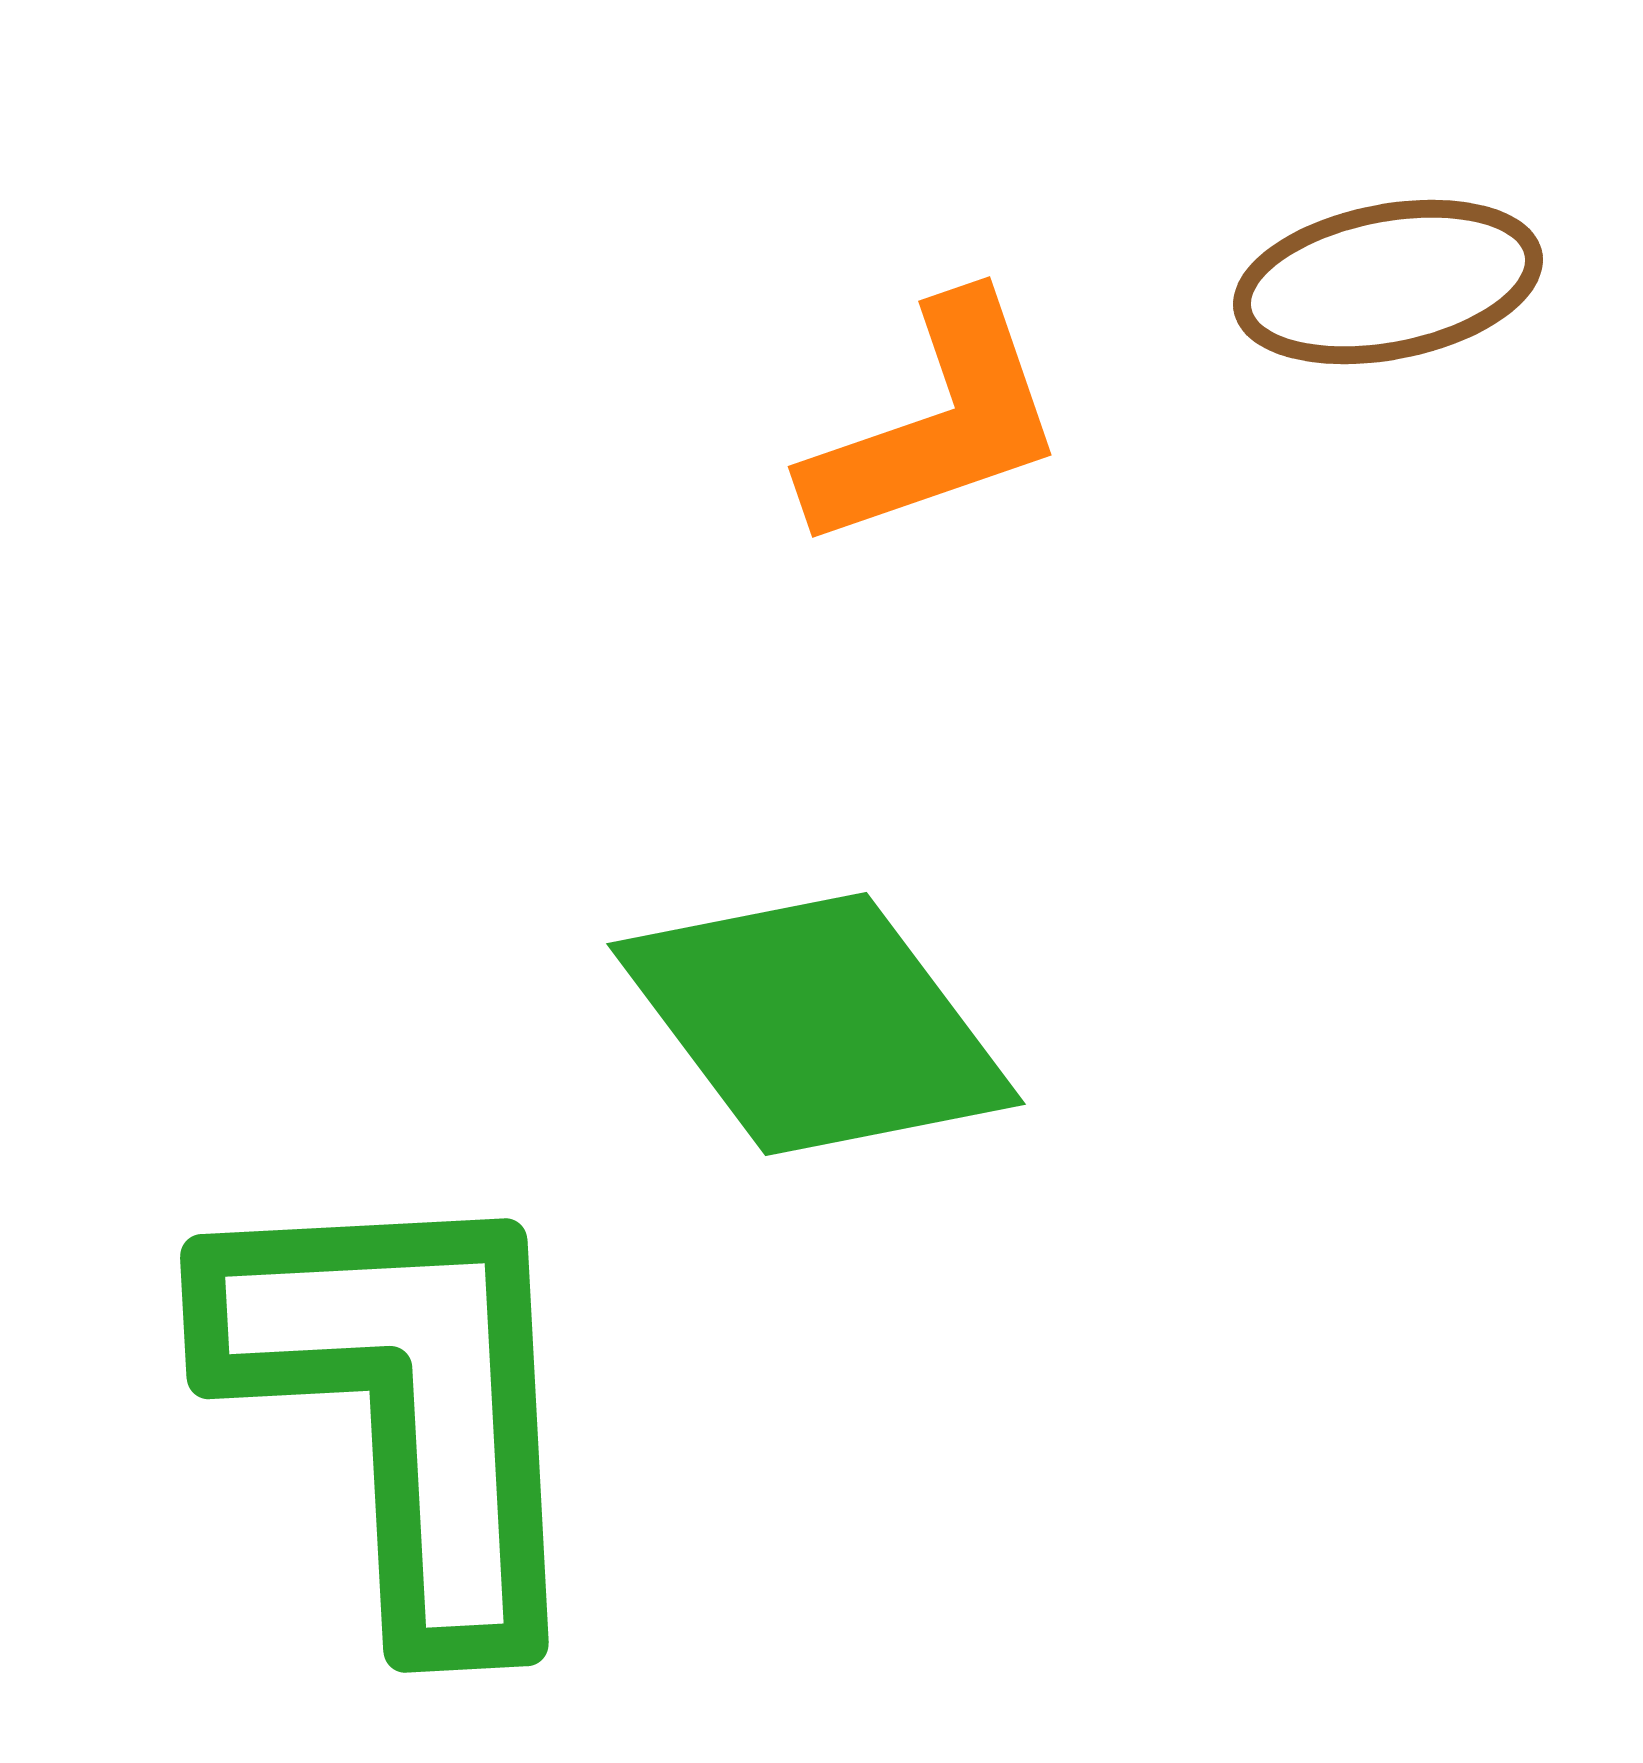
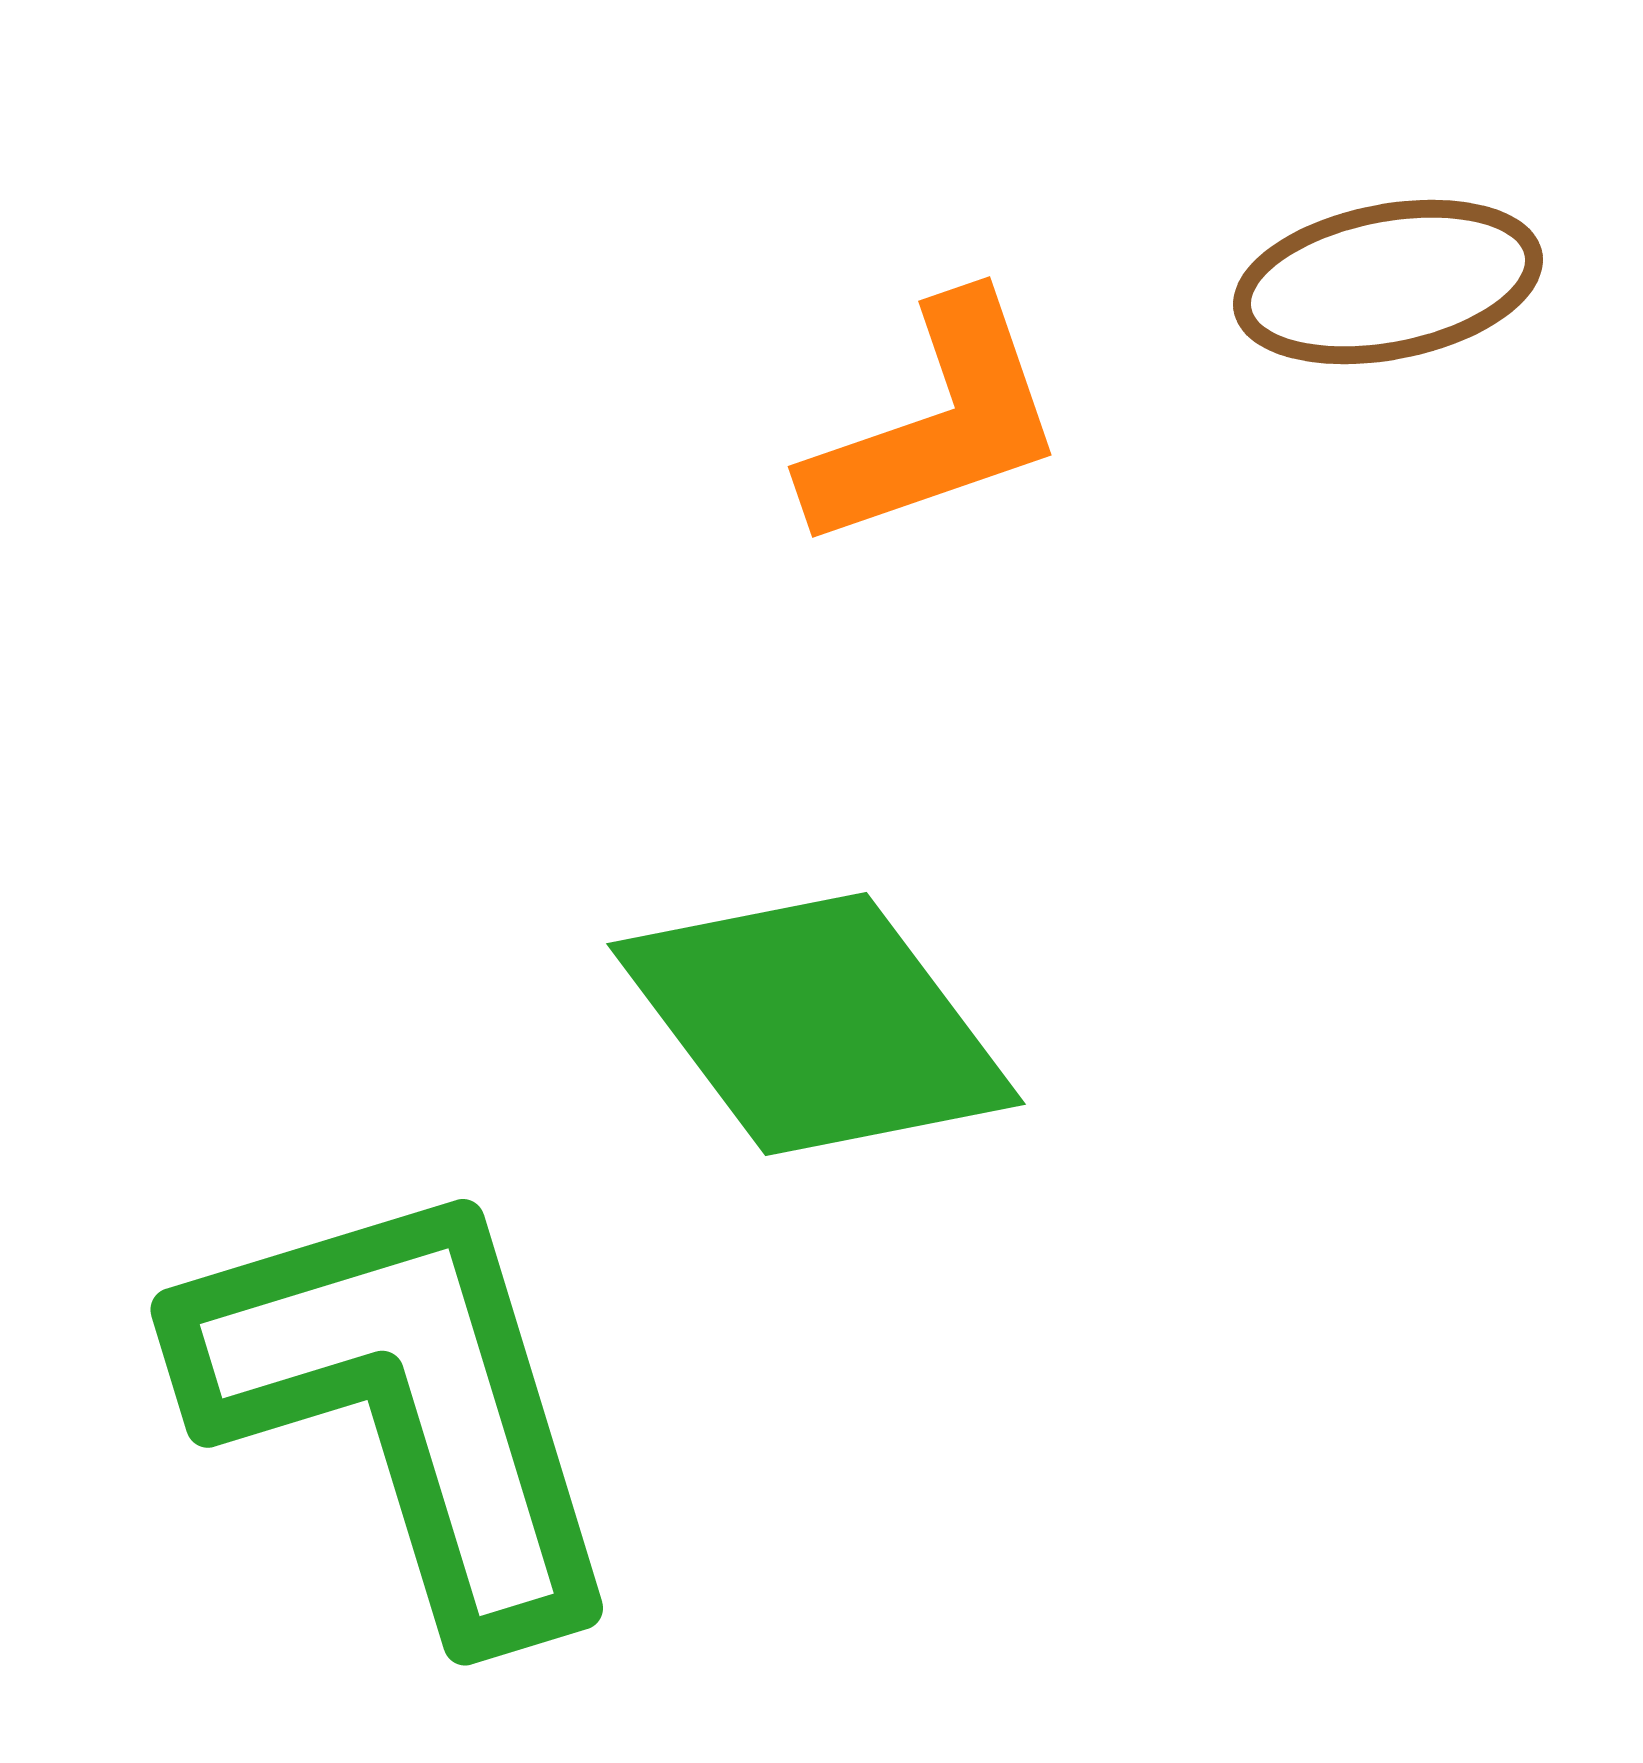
green L-shape: rotated 14 degrees counterclockwise
